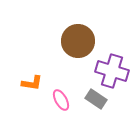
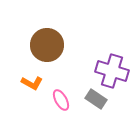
brown circle: moved 31 px left, 4 px down
orange L-shape: rotated 20 degrees clockwise
